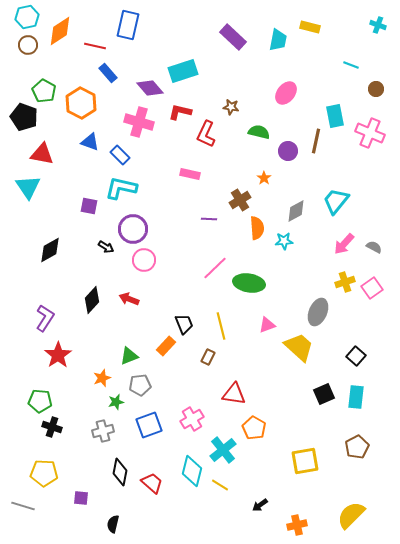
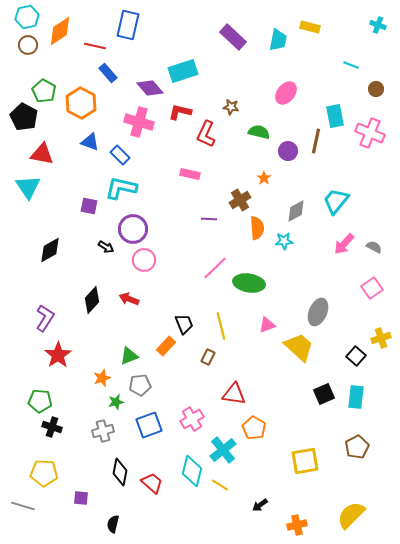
black pentagon at (24, 117): rotated 8 degrees clockwise
yellow cross at (345, 282): moved 36 px right, 56 px down
